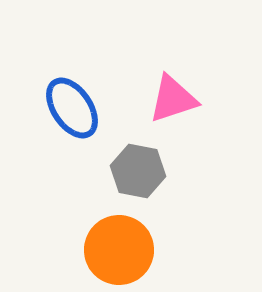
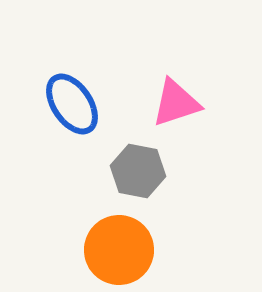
pink triangle: moved 3 px right, 4 px down
blue ellipse: moved 4 px up
